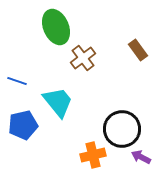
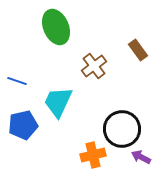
brown cross: moved 11 px right, 8 px down
cyan trapezoid: rotated 116 degrees counterclockwise
